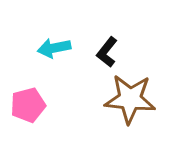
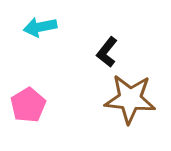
cyan arrow: moved 14 px left, 21 px up
pink pentagon: rotated 16 degrees counterclockwise
